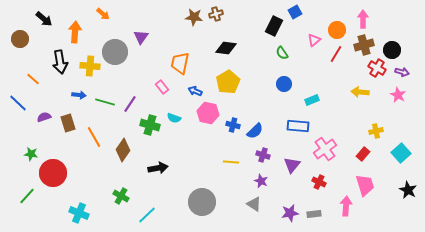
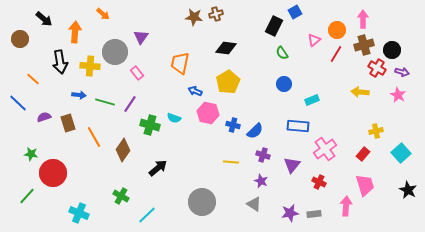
pink rectangle at (162, 87): moved 25 px left, 14 px up
black arrow at (158, 168): rotated 30 degrees counterclockwise
